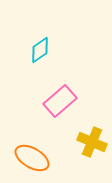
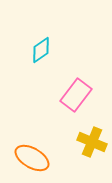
cyan diamond: moved 1 px right
pink rectangle: moved 16 px right, 6 px up; rotated 12 degrees counterclockwise
